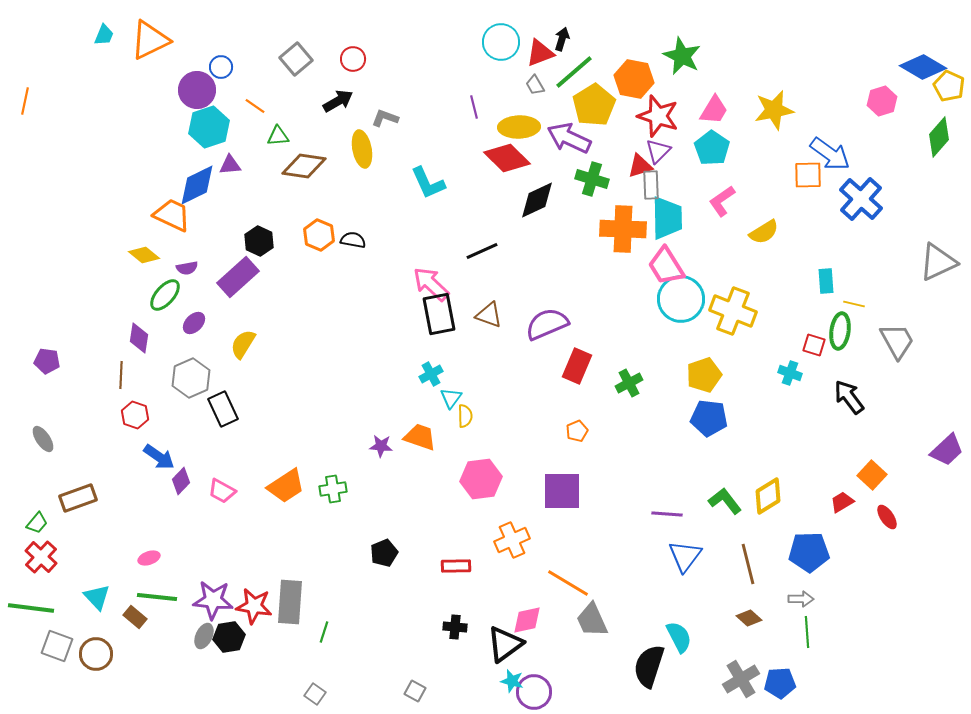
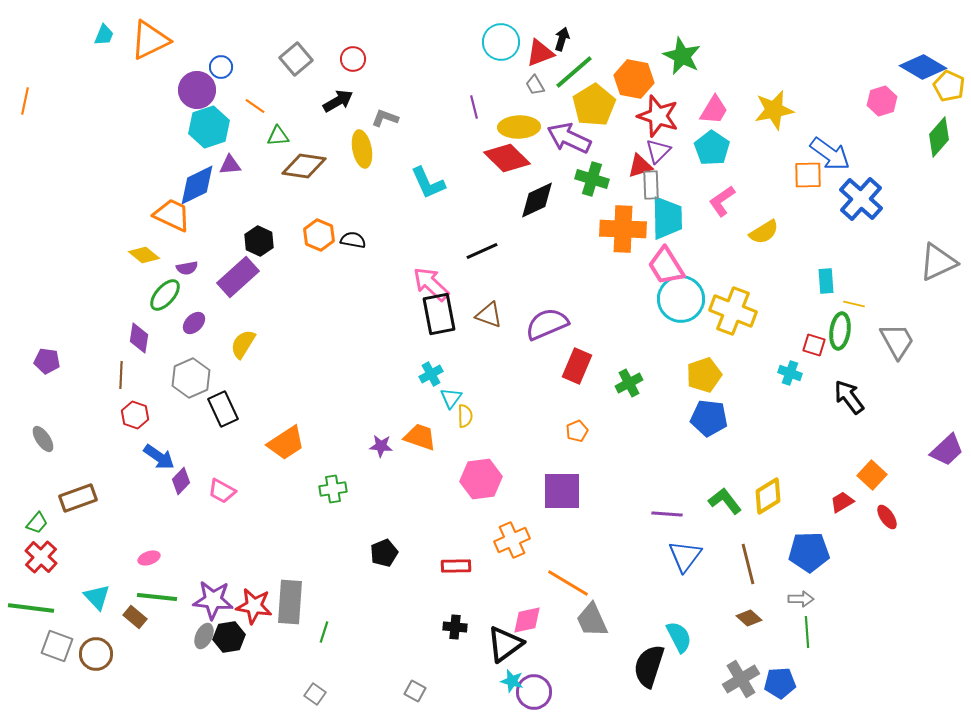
orange trapezoid at (286, 486): moved 43 px up
